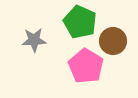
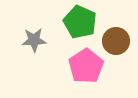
brown circle: moved 3 px right
pink pentagon: rotated 8 degrees clockwise
